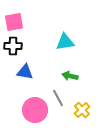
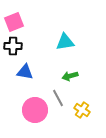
pink square: rotated 12 degrees counterclockwise
green arrow: rotated 28 degrees counterclockwise
yellow cross: rotated 14 degrees counterclockwise
